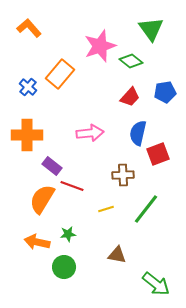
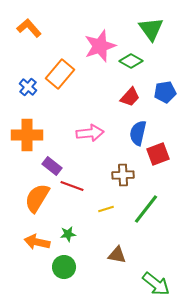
green diamond: rotated 10 degrees counterclockwise
orange semicircle: moved 5 px left, 1 px up
